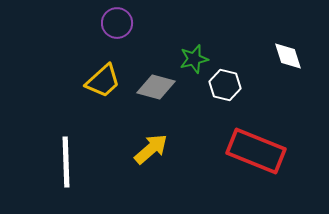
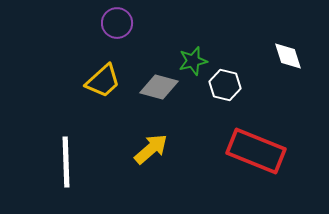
green star: moved 1 px left, 2 px down
gray diamond: moved 3 px right
